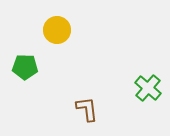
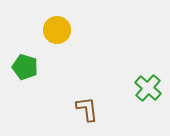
green pentagon: rotated 15 degrees clockwise
